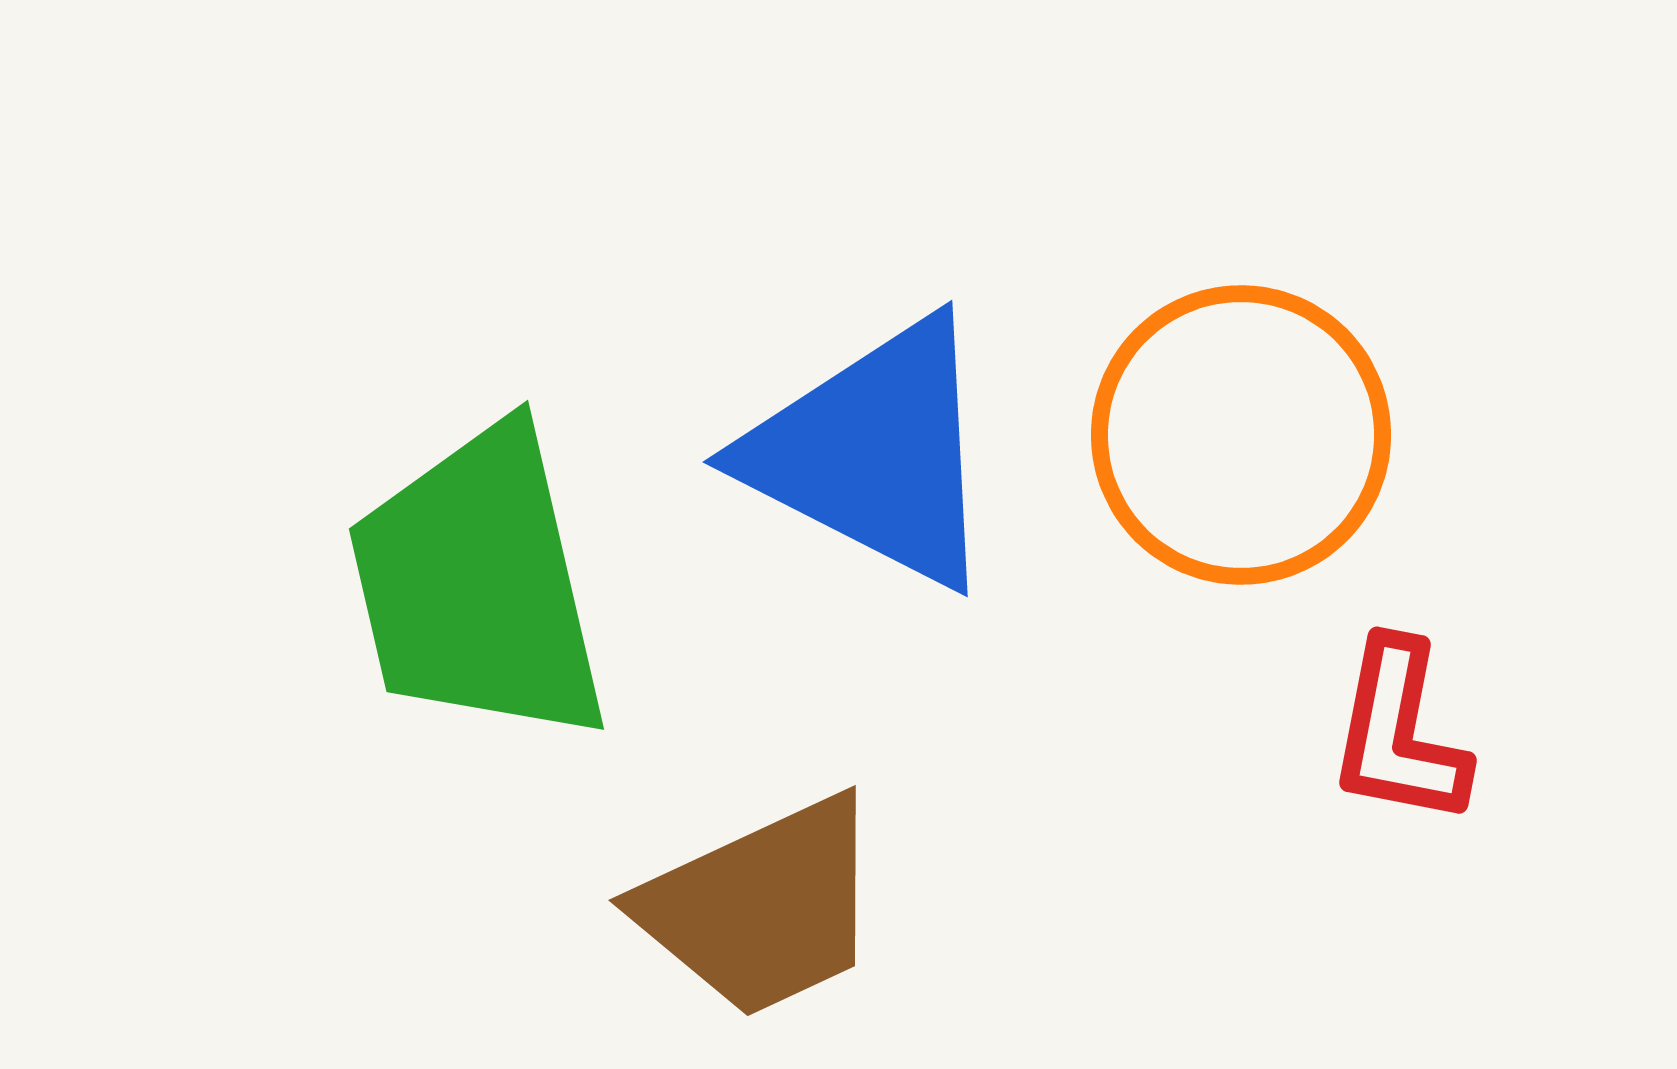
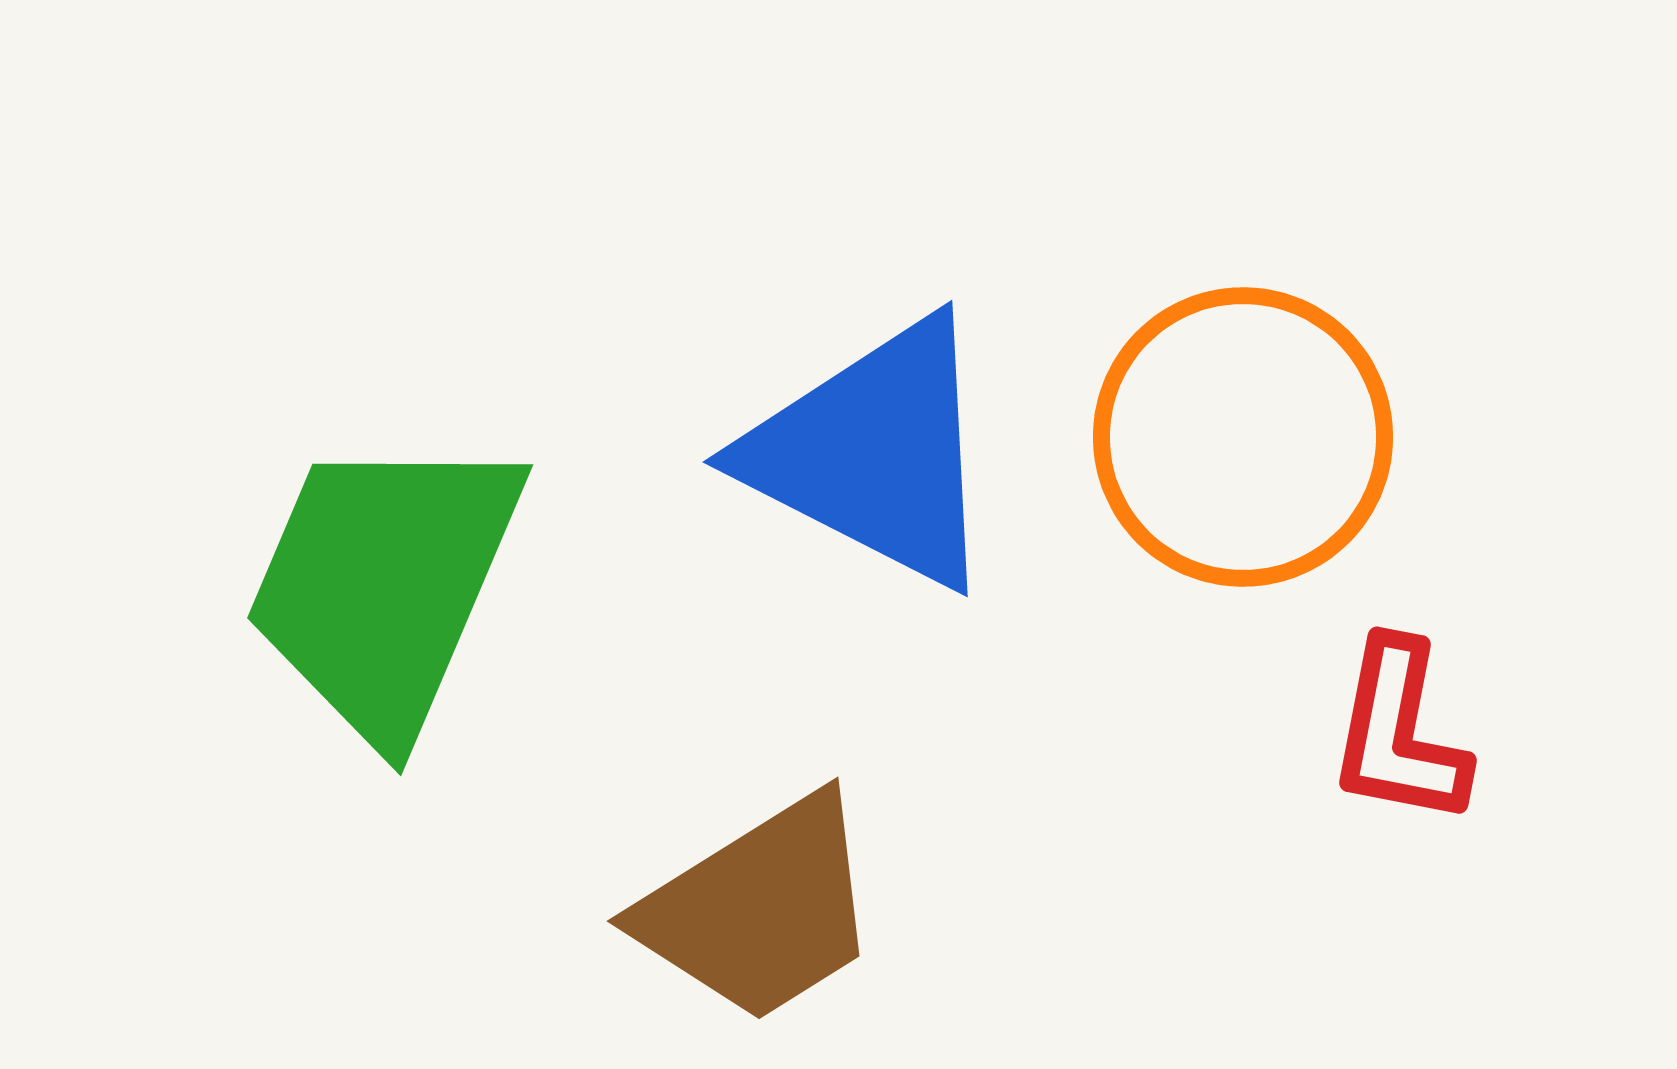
orange circle: moved 2 px right, 2 px down
green trapezoid: moved 94 px left; rotated 36 degrees clockwise
brown trapezoid: moved 2 px left, 2 px down; rotated 7 degrees counterclockwise
